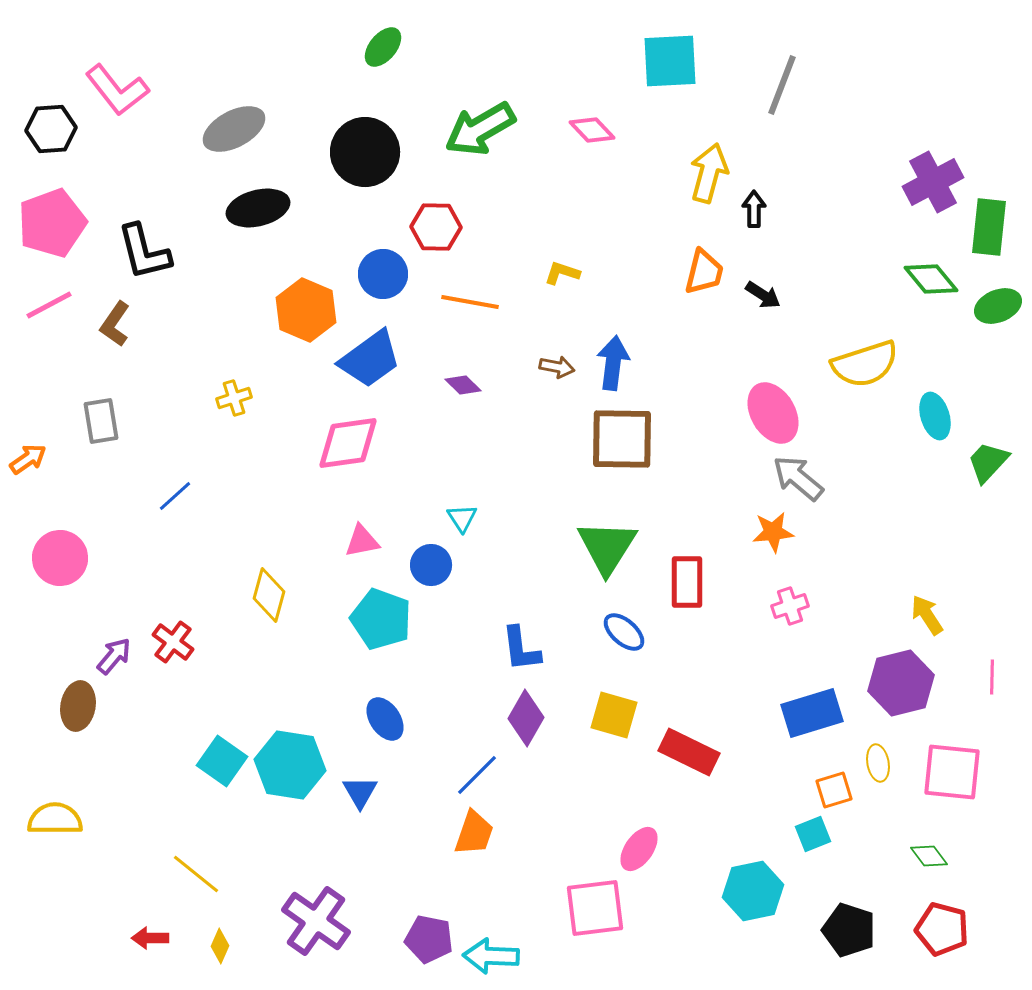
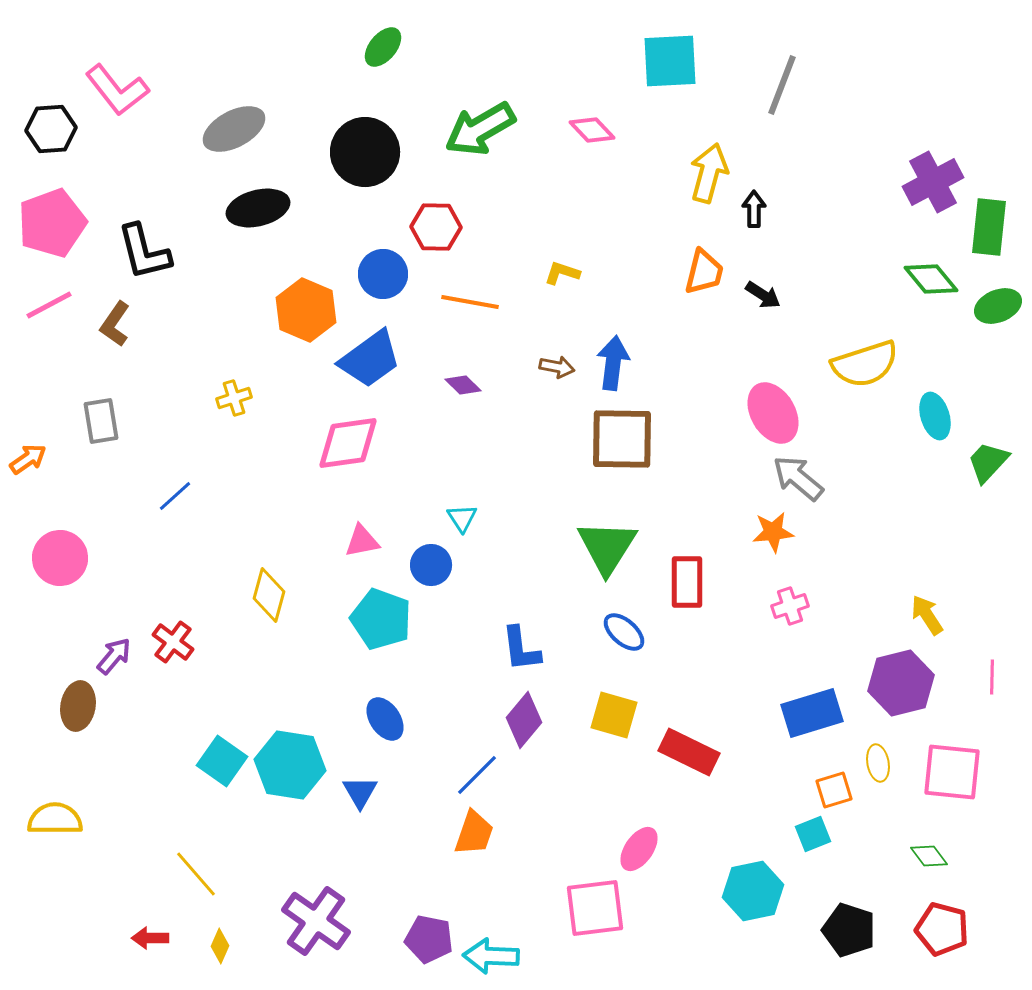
purple diamond at (526, 718): moved 2 px left, 2 px down; rotated 10 degrees clockwise
yellow line at (196, 874): rotated 10 degrees clockwise
